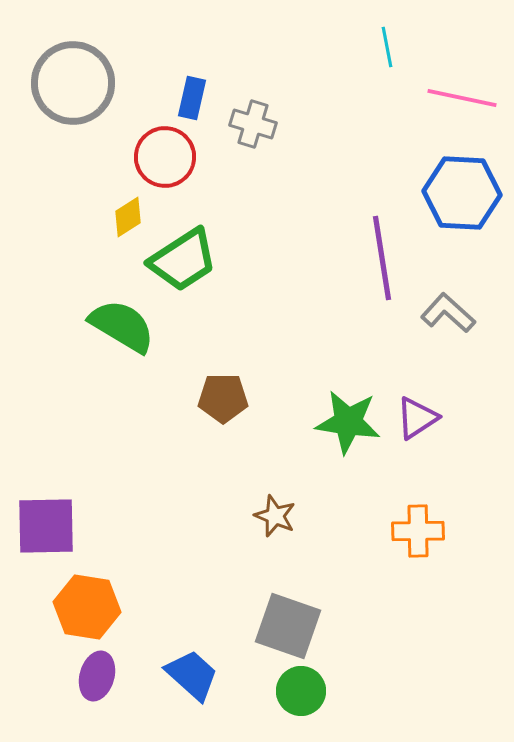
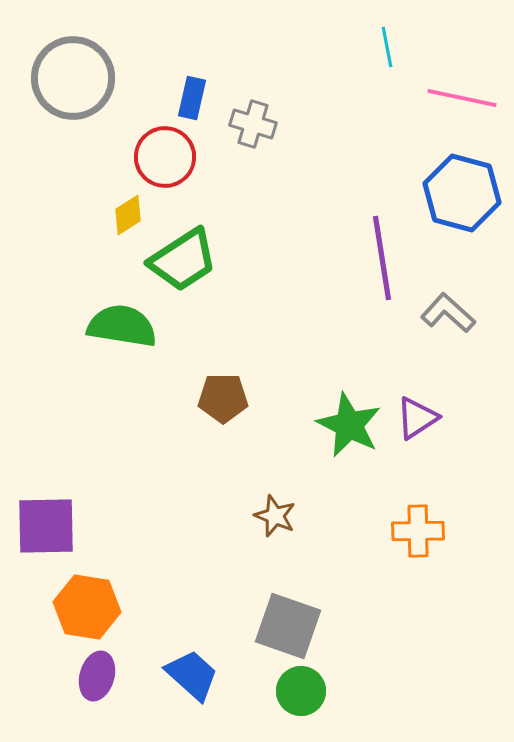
gray circle: moved 5 px up
blue hexagon: rotated 12 degrees clockwise
yellow diamond: moved 2 px up
green semicircle: rotated 22 degrees counterclockwise
green star: moved 1 px right, 3 px down; rotated 18 degrees clockwise
